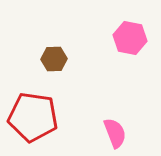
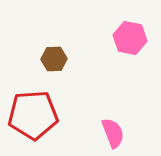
red pentagon: moved 2 px up; rotated 12 degrees counterclockwise
pink semicircle: moved 2 px left
